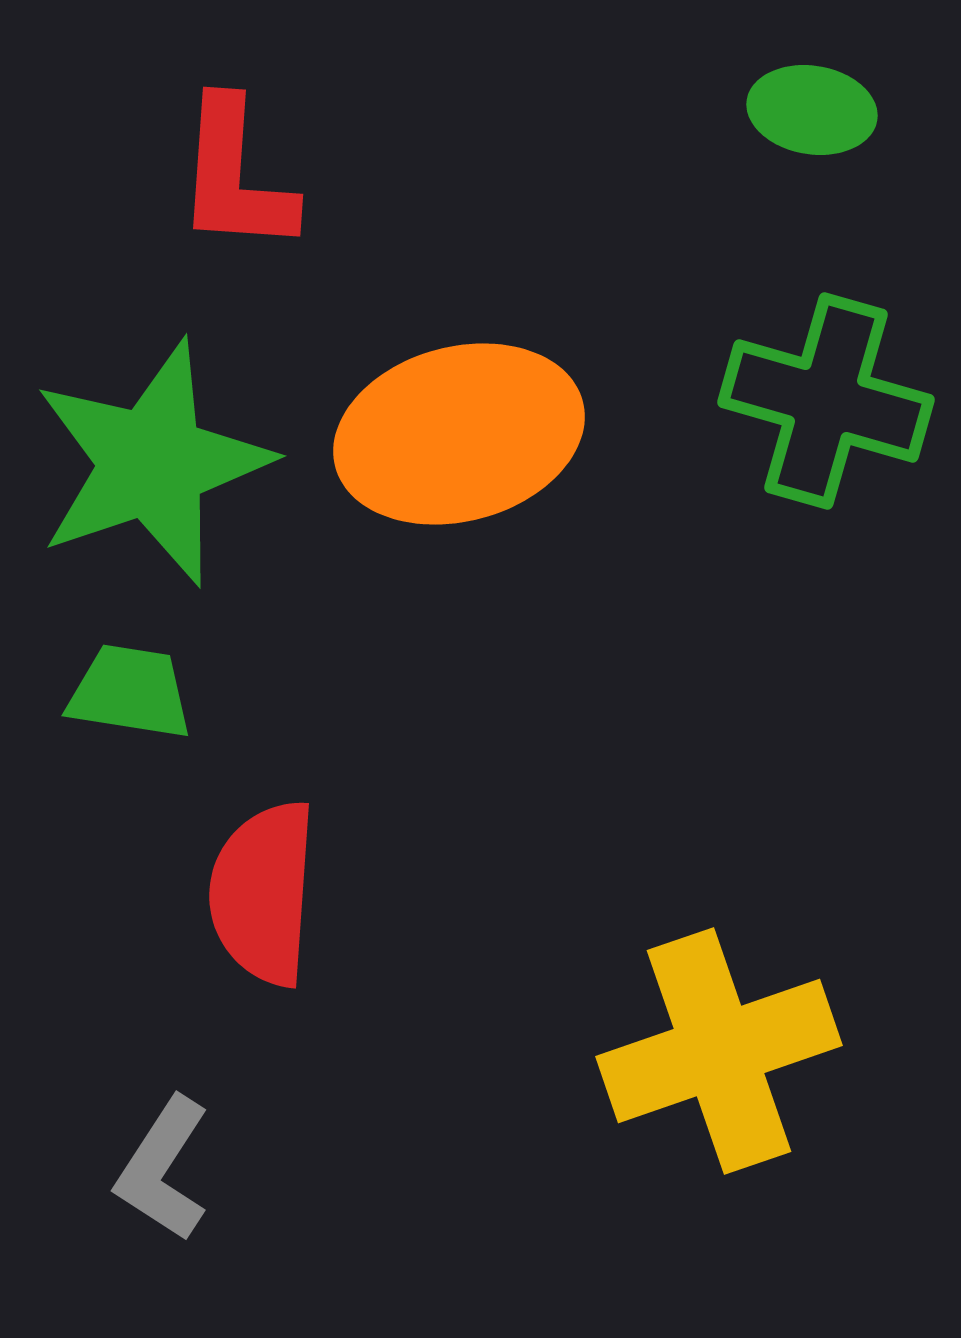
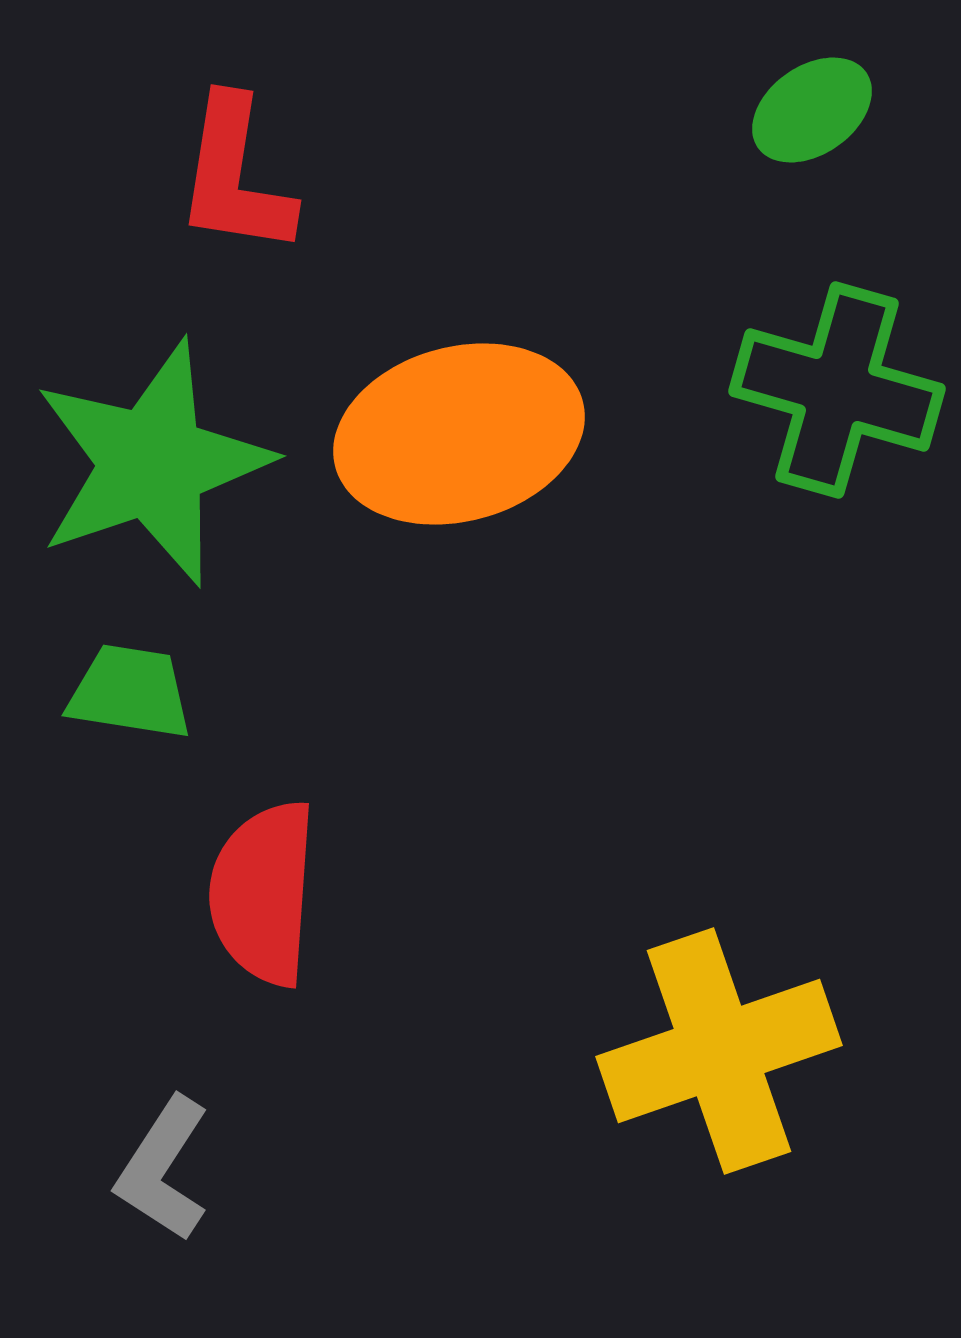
green ellipse: rotated 44 degrees counterclockwise
red L-shape: rotated 5 degrees clockwise
green cross: moved 11 px right, 11 px up
